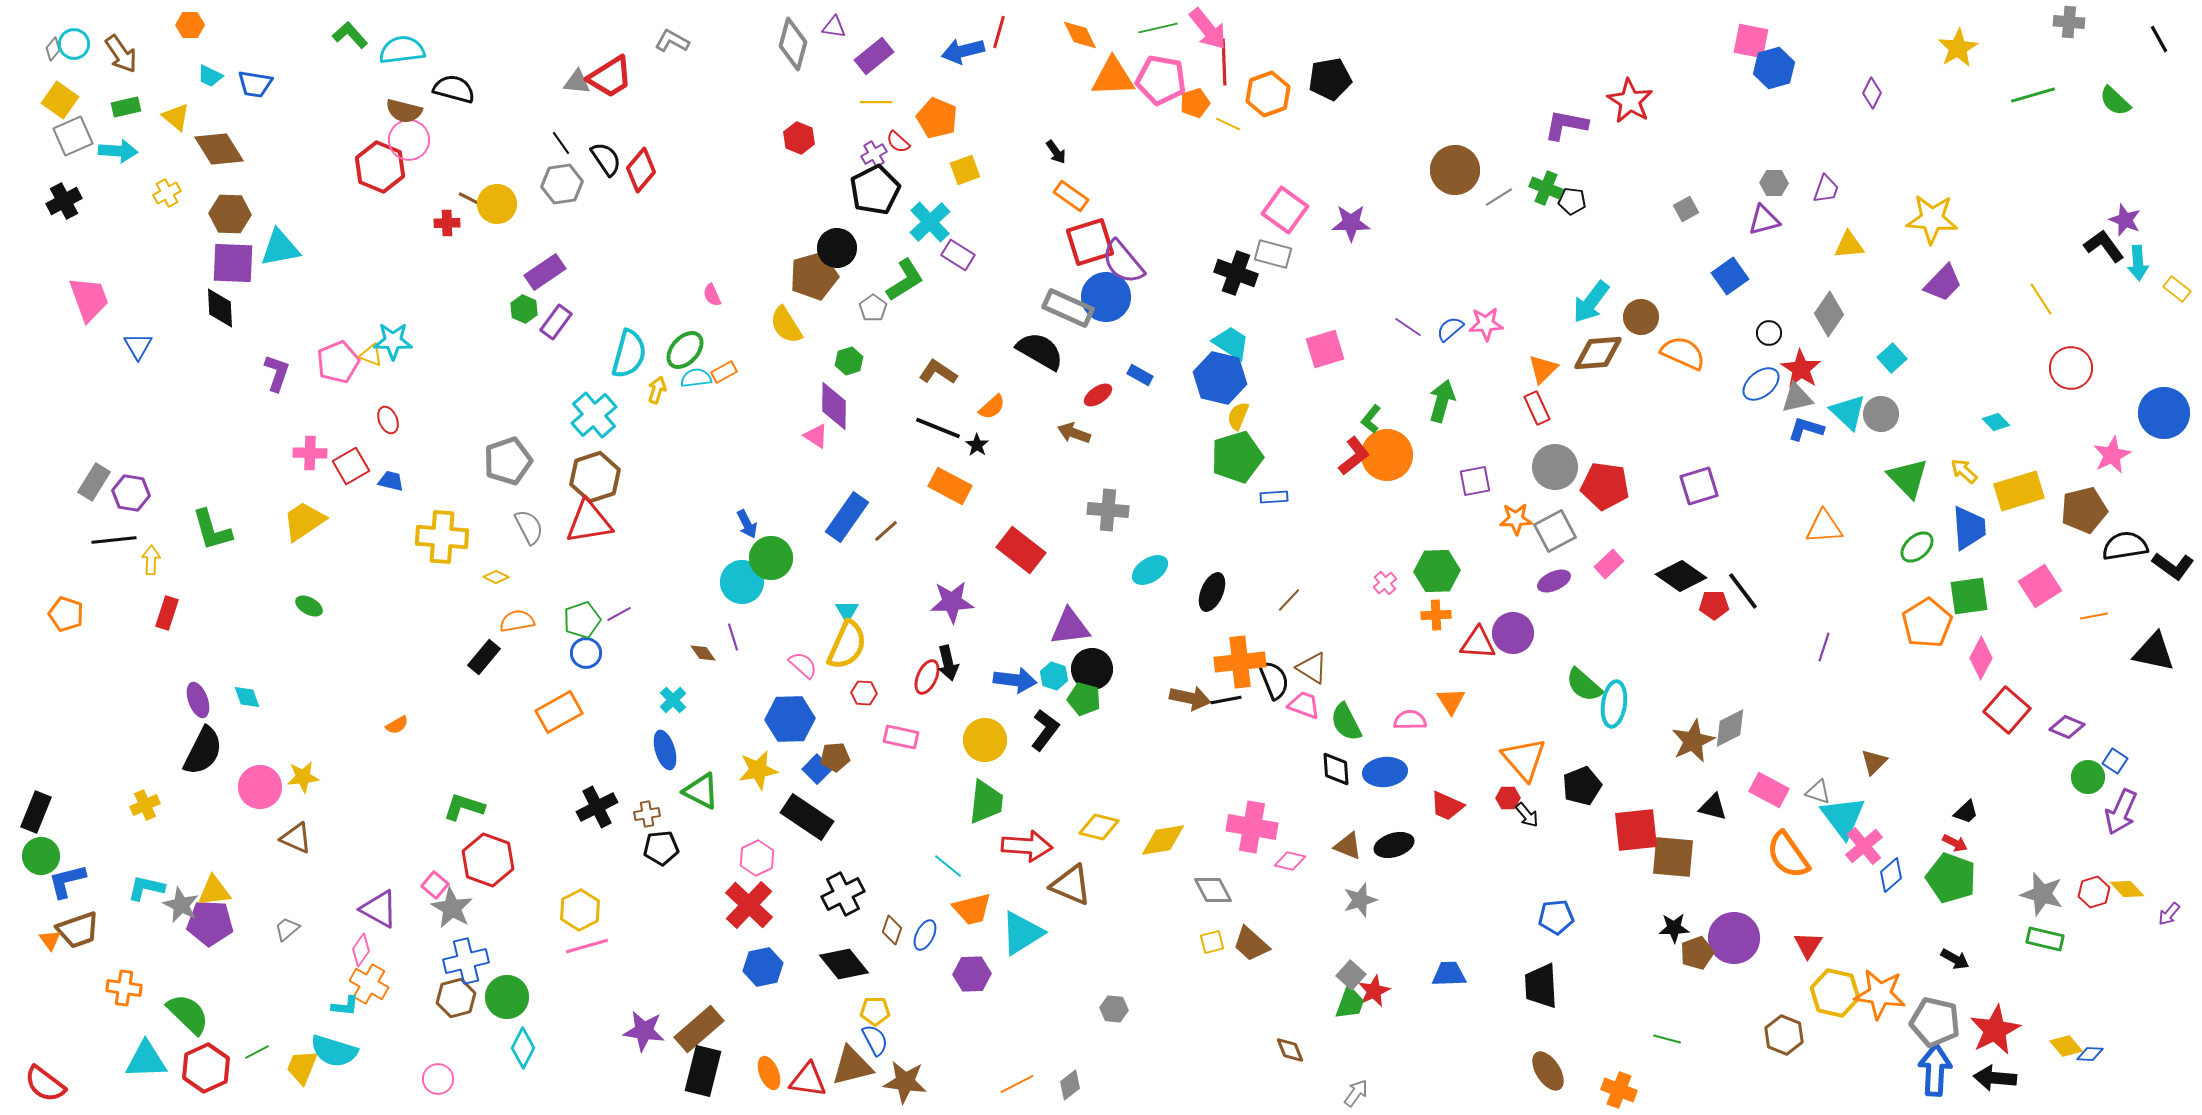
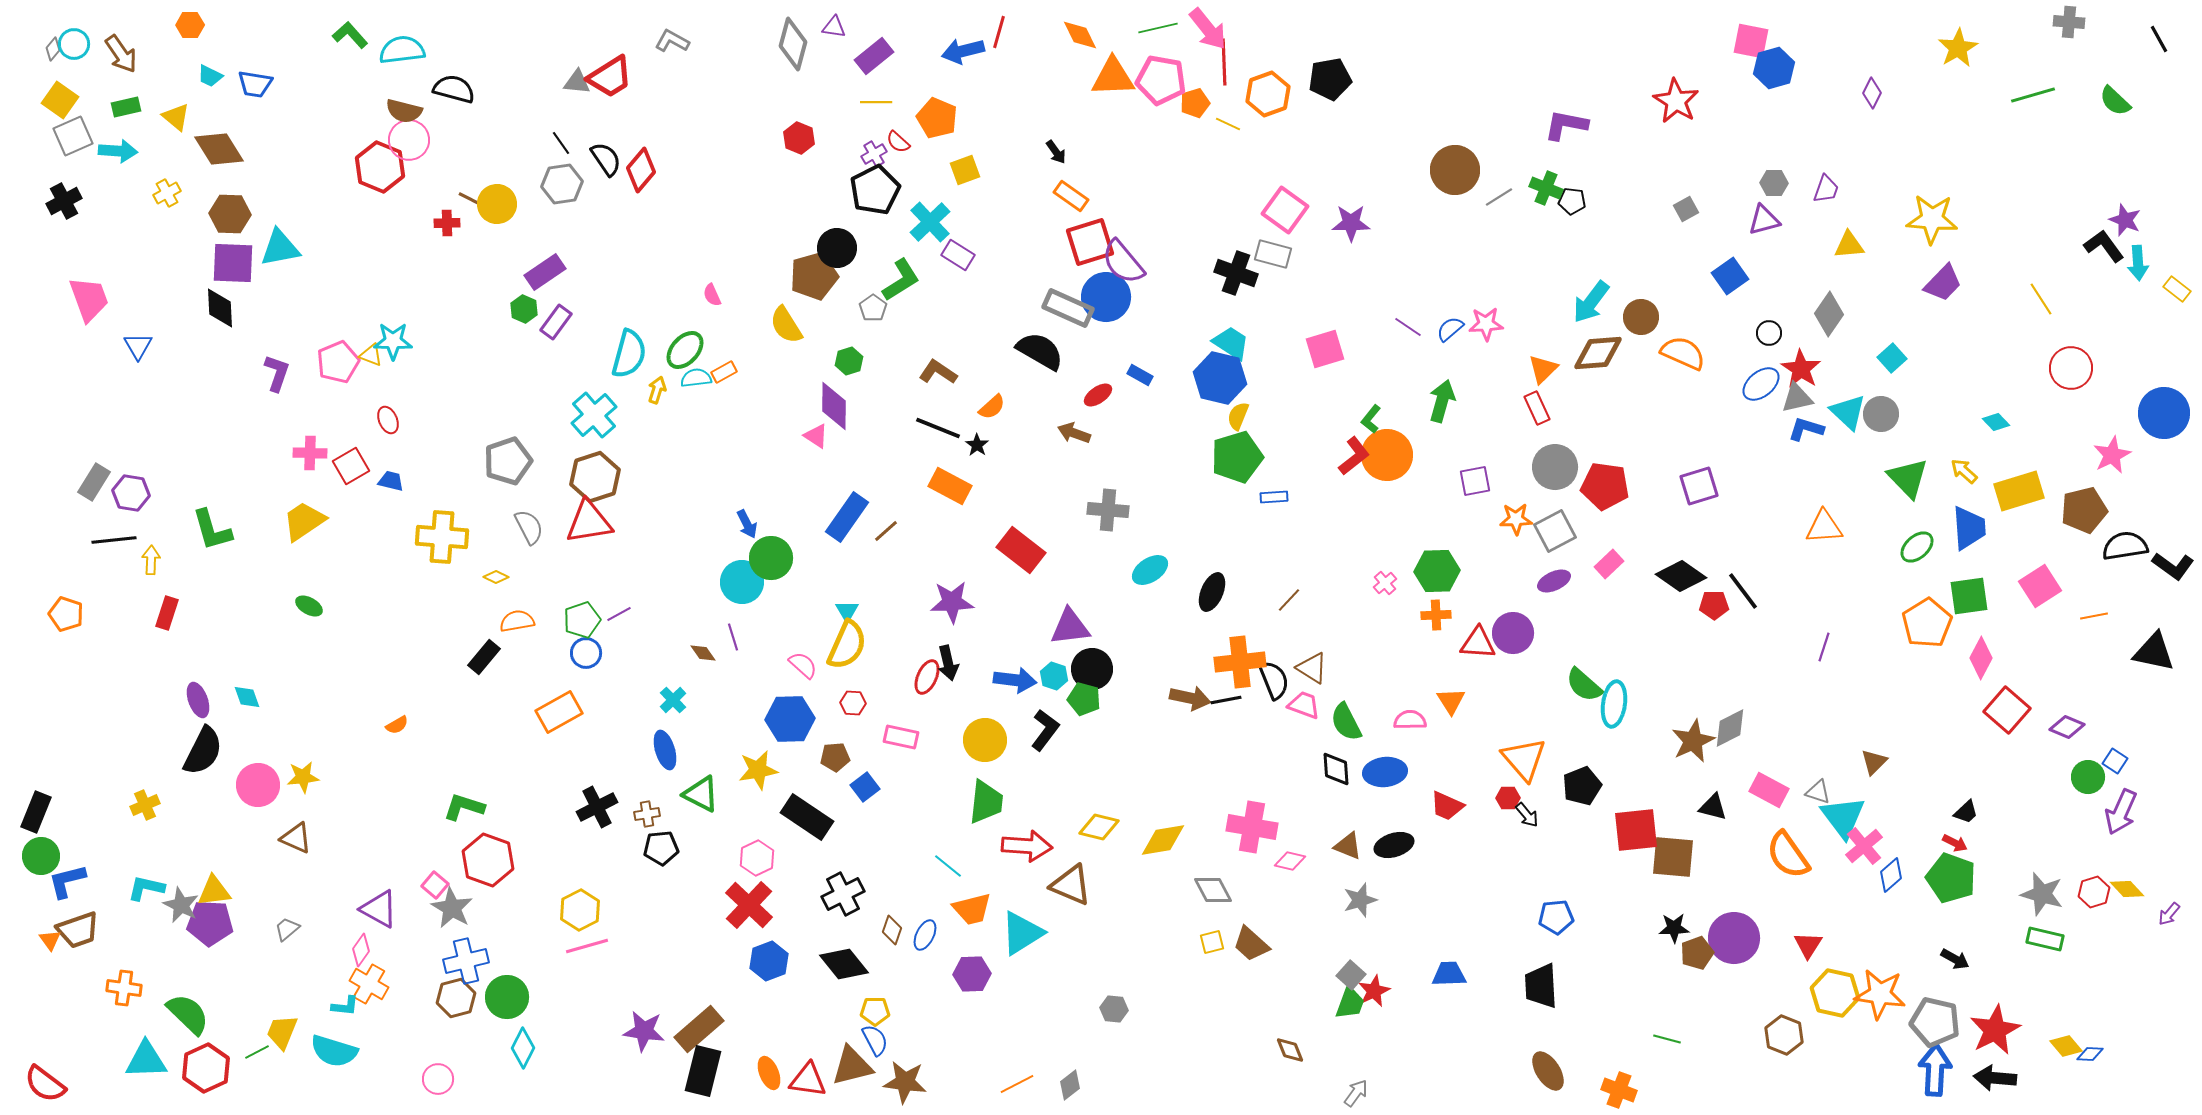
red star at (1630, 101): moved 46 px right
green L-shape at (905, 280): moved 4 px left
red hexagon at (864, 693): moved 11 px left, 10 px down
blue square at (817, 769): moved 48 px right, 18 px down; rotated 8 degrees clockwise
pink circle at (260, 787): moved 2 px left, 2 px up
green triangle at (701, 791): moved 3 px down
blue hexagon at (763, 967): moved 6 px right, 6 px up; rotated 9 degrees counterclockwise
yellow trapezoid at (302, 1067): moved 20 px left, 35 px up
